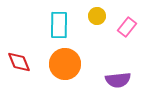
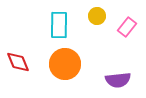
red diamond: moved 1 px left
